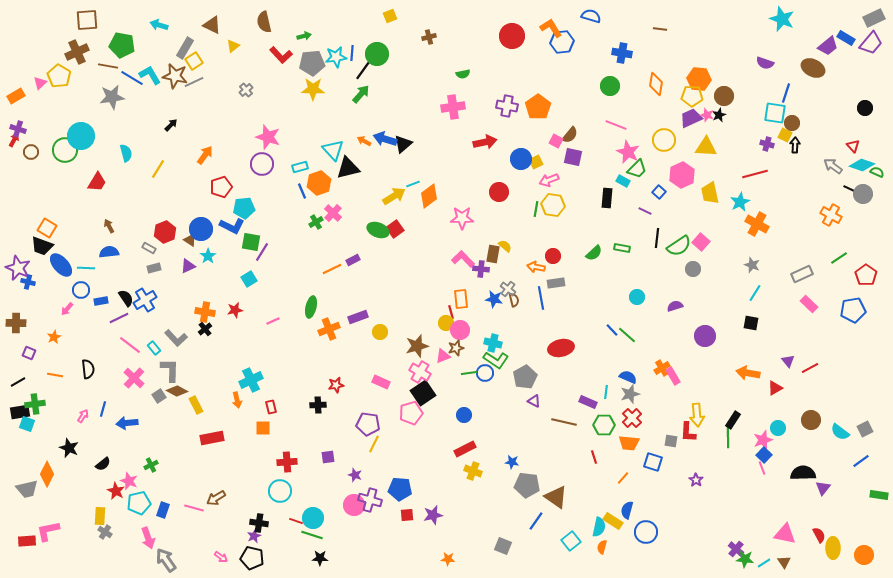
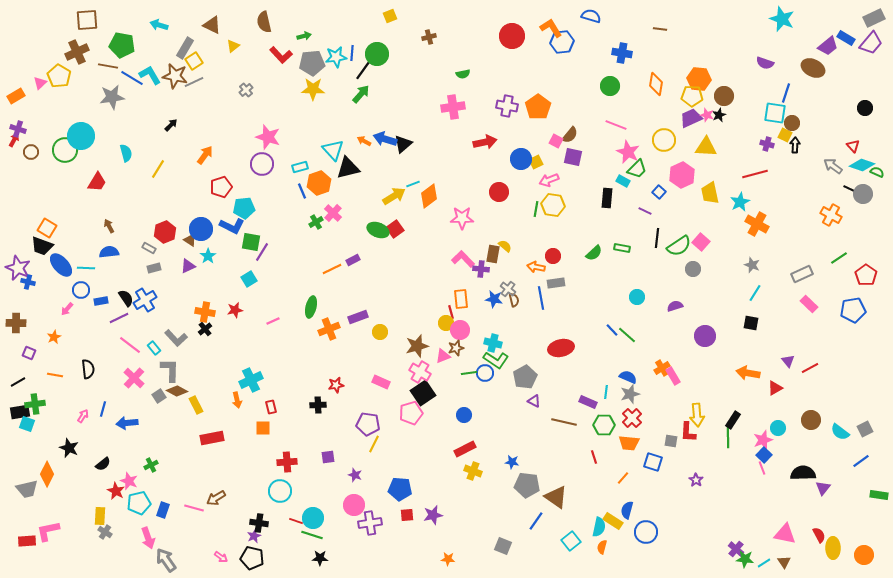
purple cross at (370, 500): moved 23 px down; rotated 25 degrees counterclockwise
